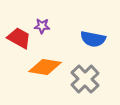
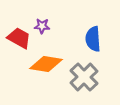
blue semicircle: rotated 75 degrees clockwise
orange diamond: moved 1 px right, 3 px up
gray cross: moved 1 px left, 2 px up
